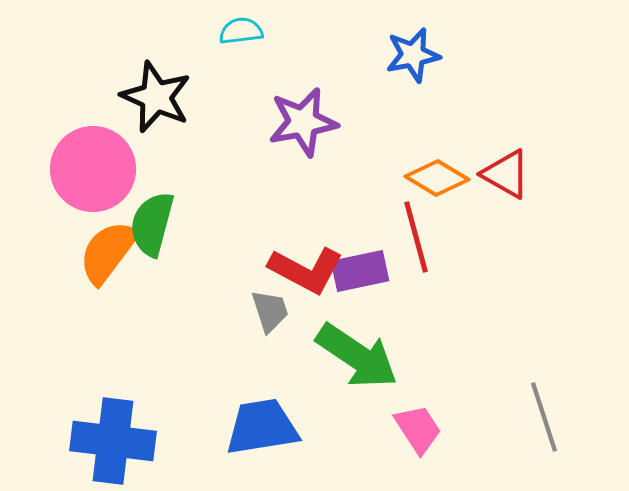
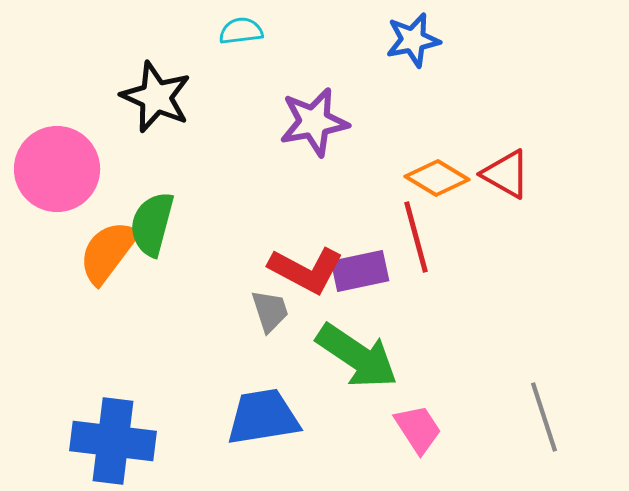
blue star: moved 15 px up
purple star: moved 11 px right
pink circle: moved 36 px left
blue trapezoid: moved 1 px right, 10 px up
